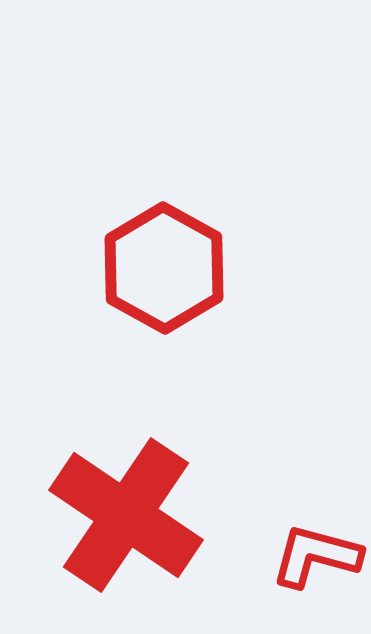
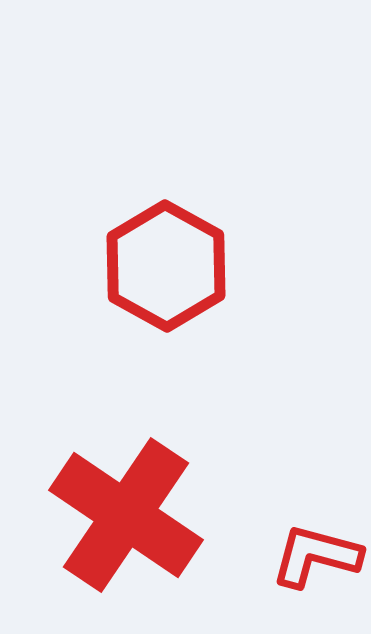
red hexagon: moved 2 px right, 2 px up
